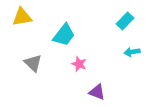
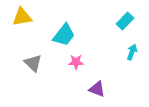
cyan arrow: rotated 119 degrees clockwise
pink star: moved 3 px left, 2 px up; rotated 21 degrees counterclockwise
purple triangle: moved 3 px up
